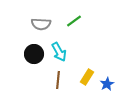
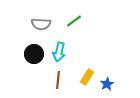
cyan arrow: rotated 42 degrees clockwise
